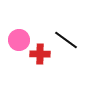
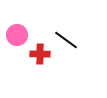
pink circle: moved 2 px left, 5 px up
